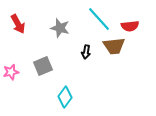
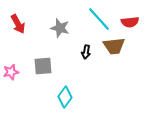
red semicircle: moved 4 px up
gray square: rotated 18 degrees clockwise
